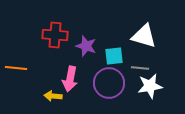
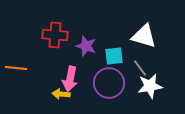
gray line: rotated 48 degrees clockwise
yellow arrow: moved 8 px right, 2 px up
